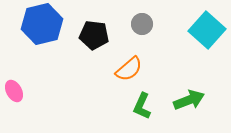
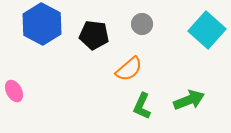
blue hexagon: rotated 18 degrees counterclockwise
